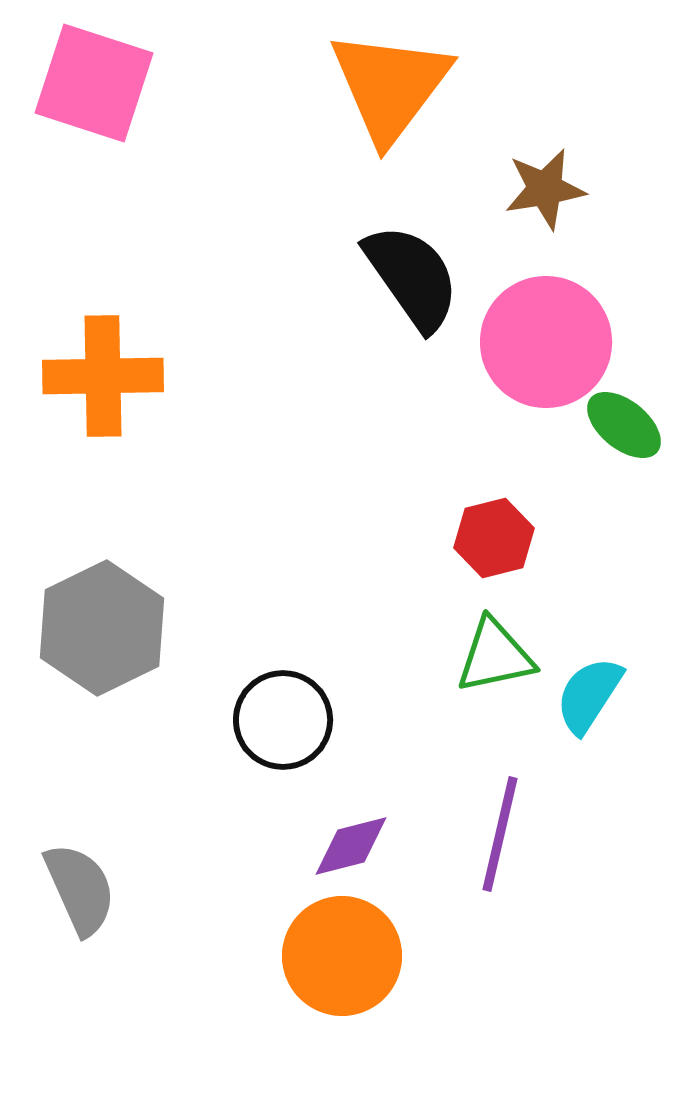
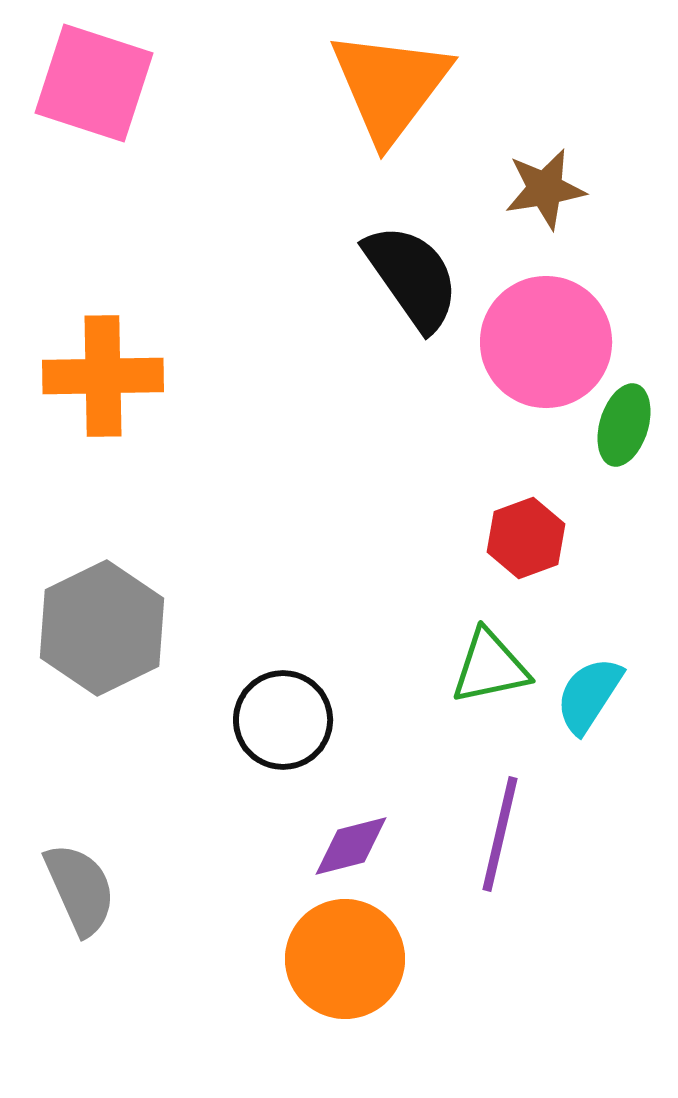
green ellipse: rotated 68 degrees clockwise
red hexagon: moved 32 px right; rotated 6 degrees counterclockwise
green triangle: moved 5 px left, 11 px down
orange circle: moved 3 px right, 3 px down
